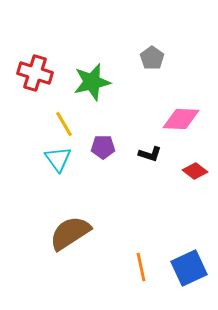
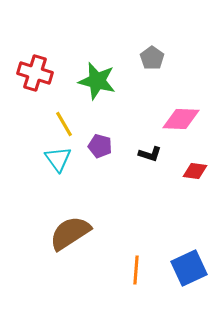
green star: moved 5 px right, 1 px up; rotated 27 degrees clockwise
purple pentagon: moved 3 px left, 1 px up; rotated 15 degrees clockwise
red diamond: rotated 30 degrees counterclockwise
orange line: moved 5 px left, 3 px down; rotated 16 degrees clockwise
